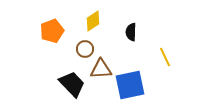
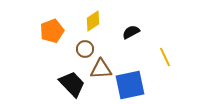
black semicircle: rotated 60 degrees clockwise
